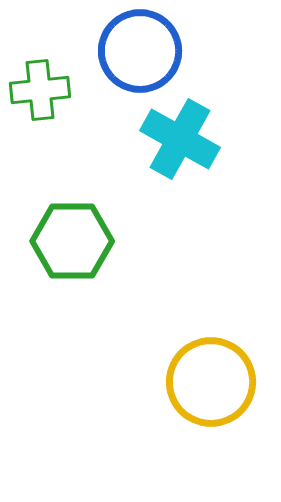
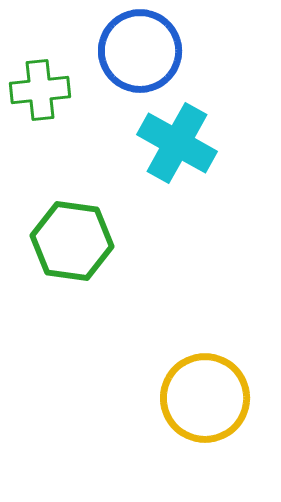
cyan cross: moved 3 px left, 4 px down
green hexagon: rotated 8 degrees clockwise
yellow circle: moved 6 px left, 16 px down
